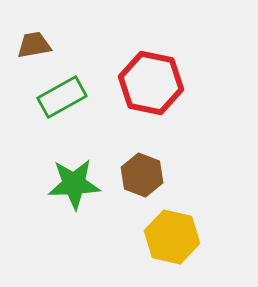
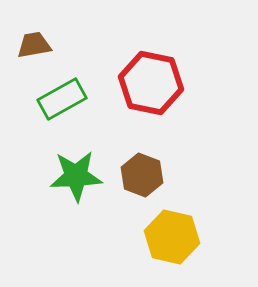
green rectangle: moved 2 px down
green star: moved 2 px right, 8 px up
